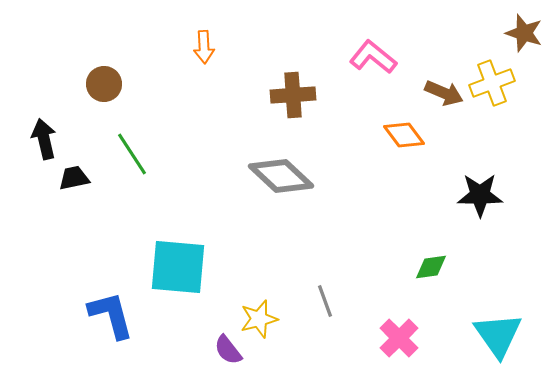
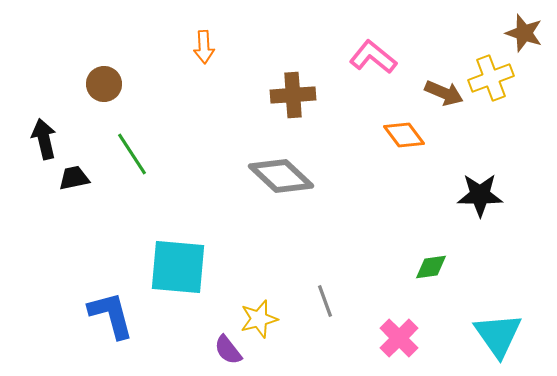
yellow cross: moved 1 px left, 5 px up
